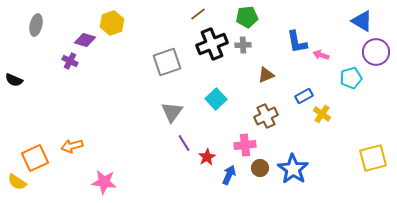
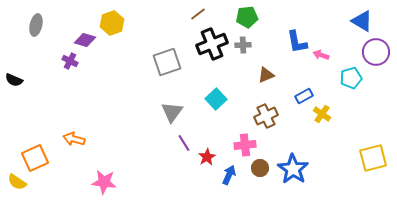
orange arrow: moved 2 px right, 7 px up; rotated 30 degrees clockwise
